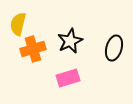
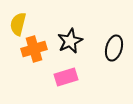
orange cross: moved 1 px right
pink rectangle: moved 2 px left, 1 px up
